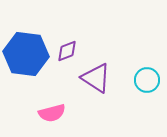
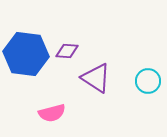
purple diamond: rotated 25 degrees clockwise
cyan circle: moved 1 px right, 1 px down
